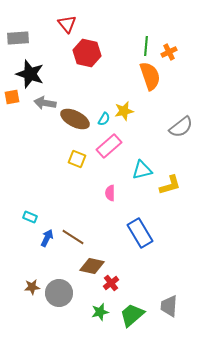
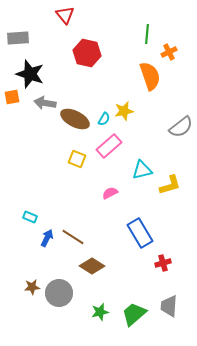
red triangle: moved 2 px left, 9 px up
green line: moved 1 px right, 12 px up
pink semicircle: rotated 63 degrees clockwise
brown diamond: rotated 20 degrees clockwise
red cross: moved 52 px right, 20 px up; rotated 21 degrees clockwise
green trapezoid: moved 2 px right, 1 px up
